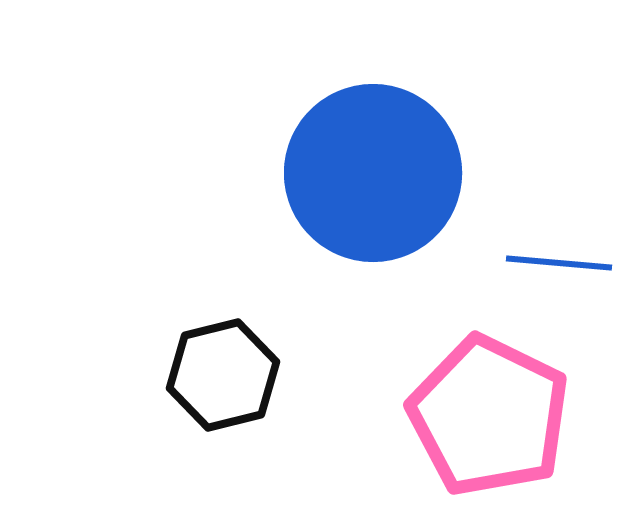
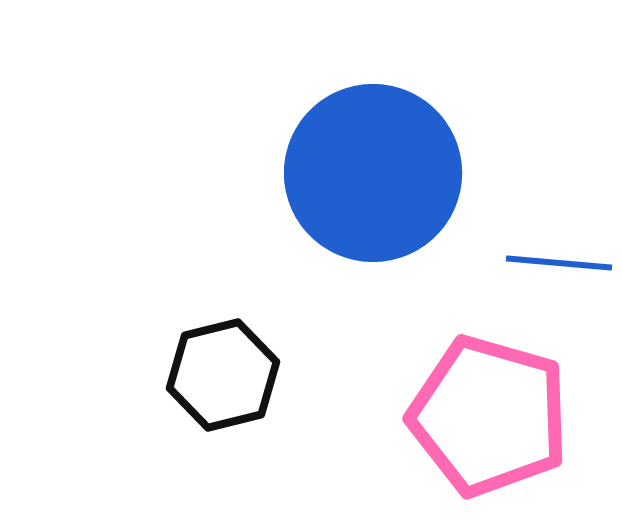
pink pentagon: rotated 10 degrees counterclockwise
